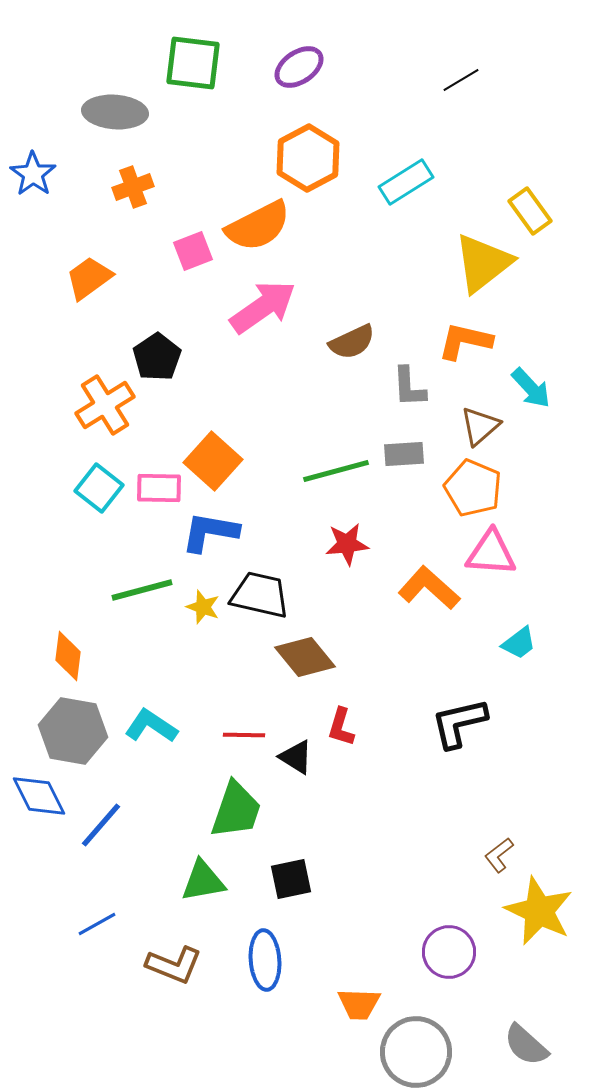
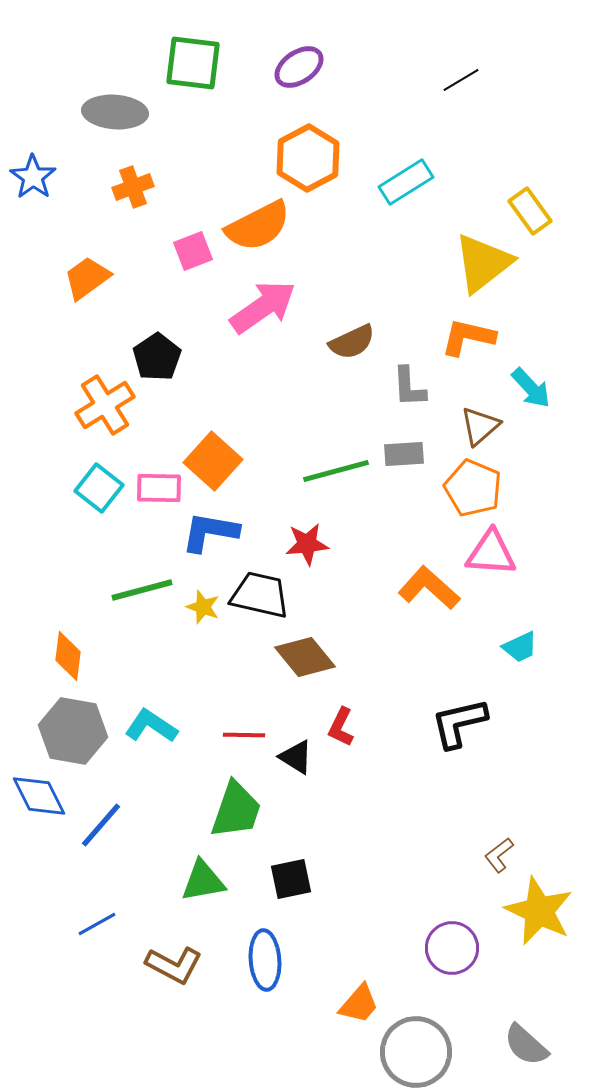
blue star at (33, 174): moved 3 px down
orange trapezoid at (89, 278): moved 2 px left
orange L-shape at (465, 341): moved 3 px right, 4 px up
red star at (347, 544): moved 40 px left
cyan trapezoid at (519, 643): moved 1 px right, 4 px down; rotated 12 degrees clockwise
red L-shape at (341, 727): rotated 9 degrees clockwise
purple circle at (449, 952): moved 3 px right, 4 px up
brown L-shape at (174, 965): rotated 6 degrees clockwise
orange trapezoid at (359, 1004): rotated 51 degrees counterclockwise
